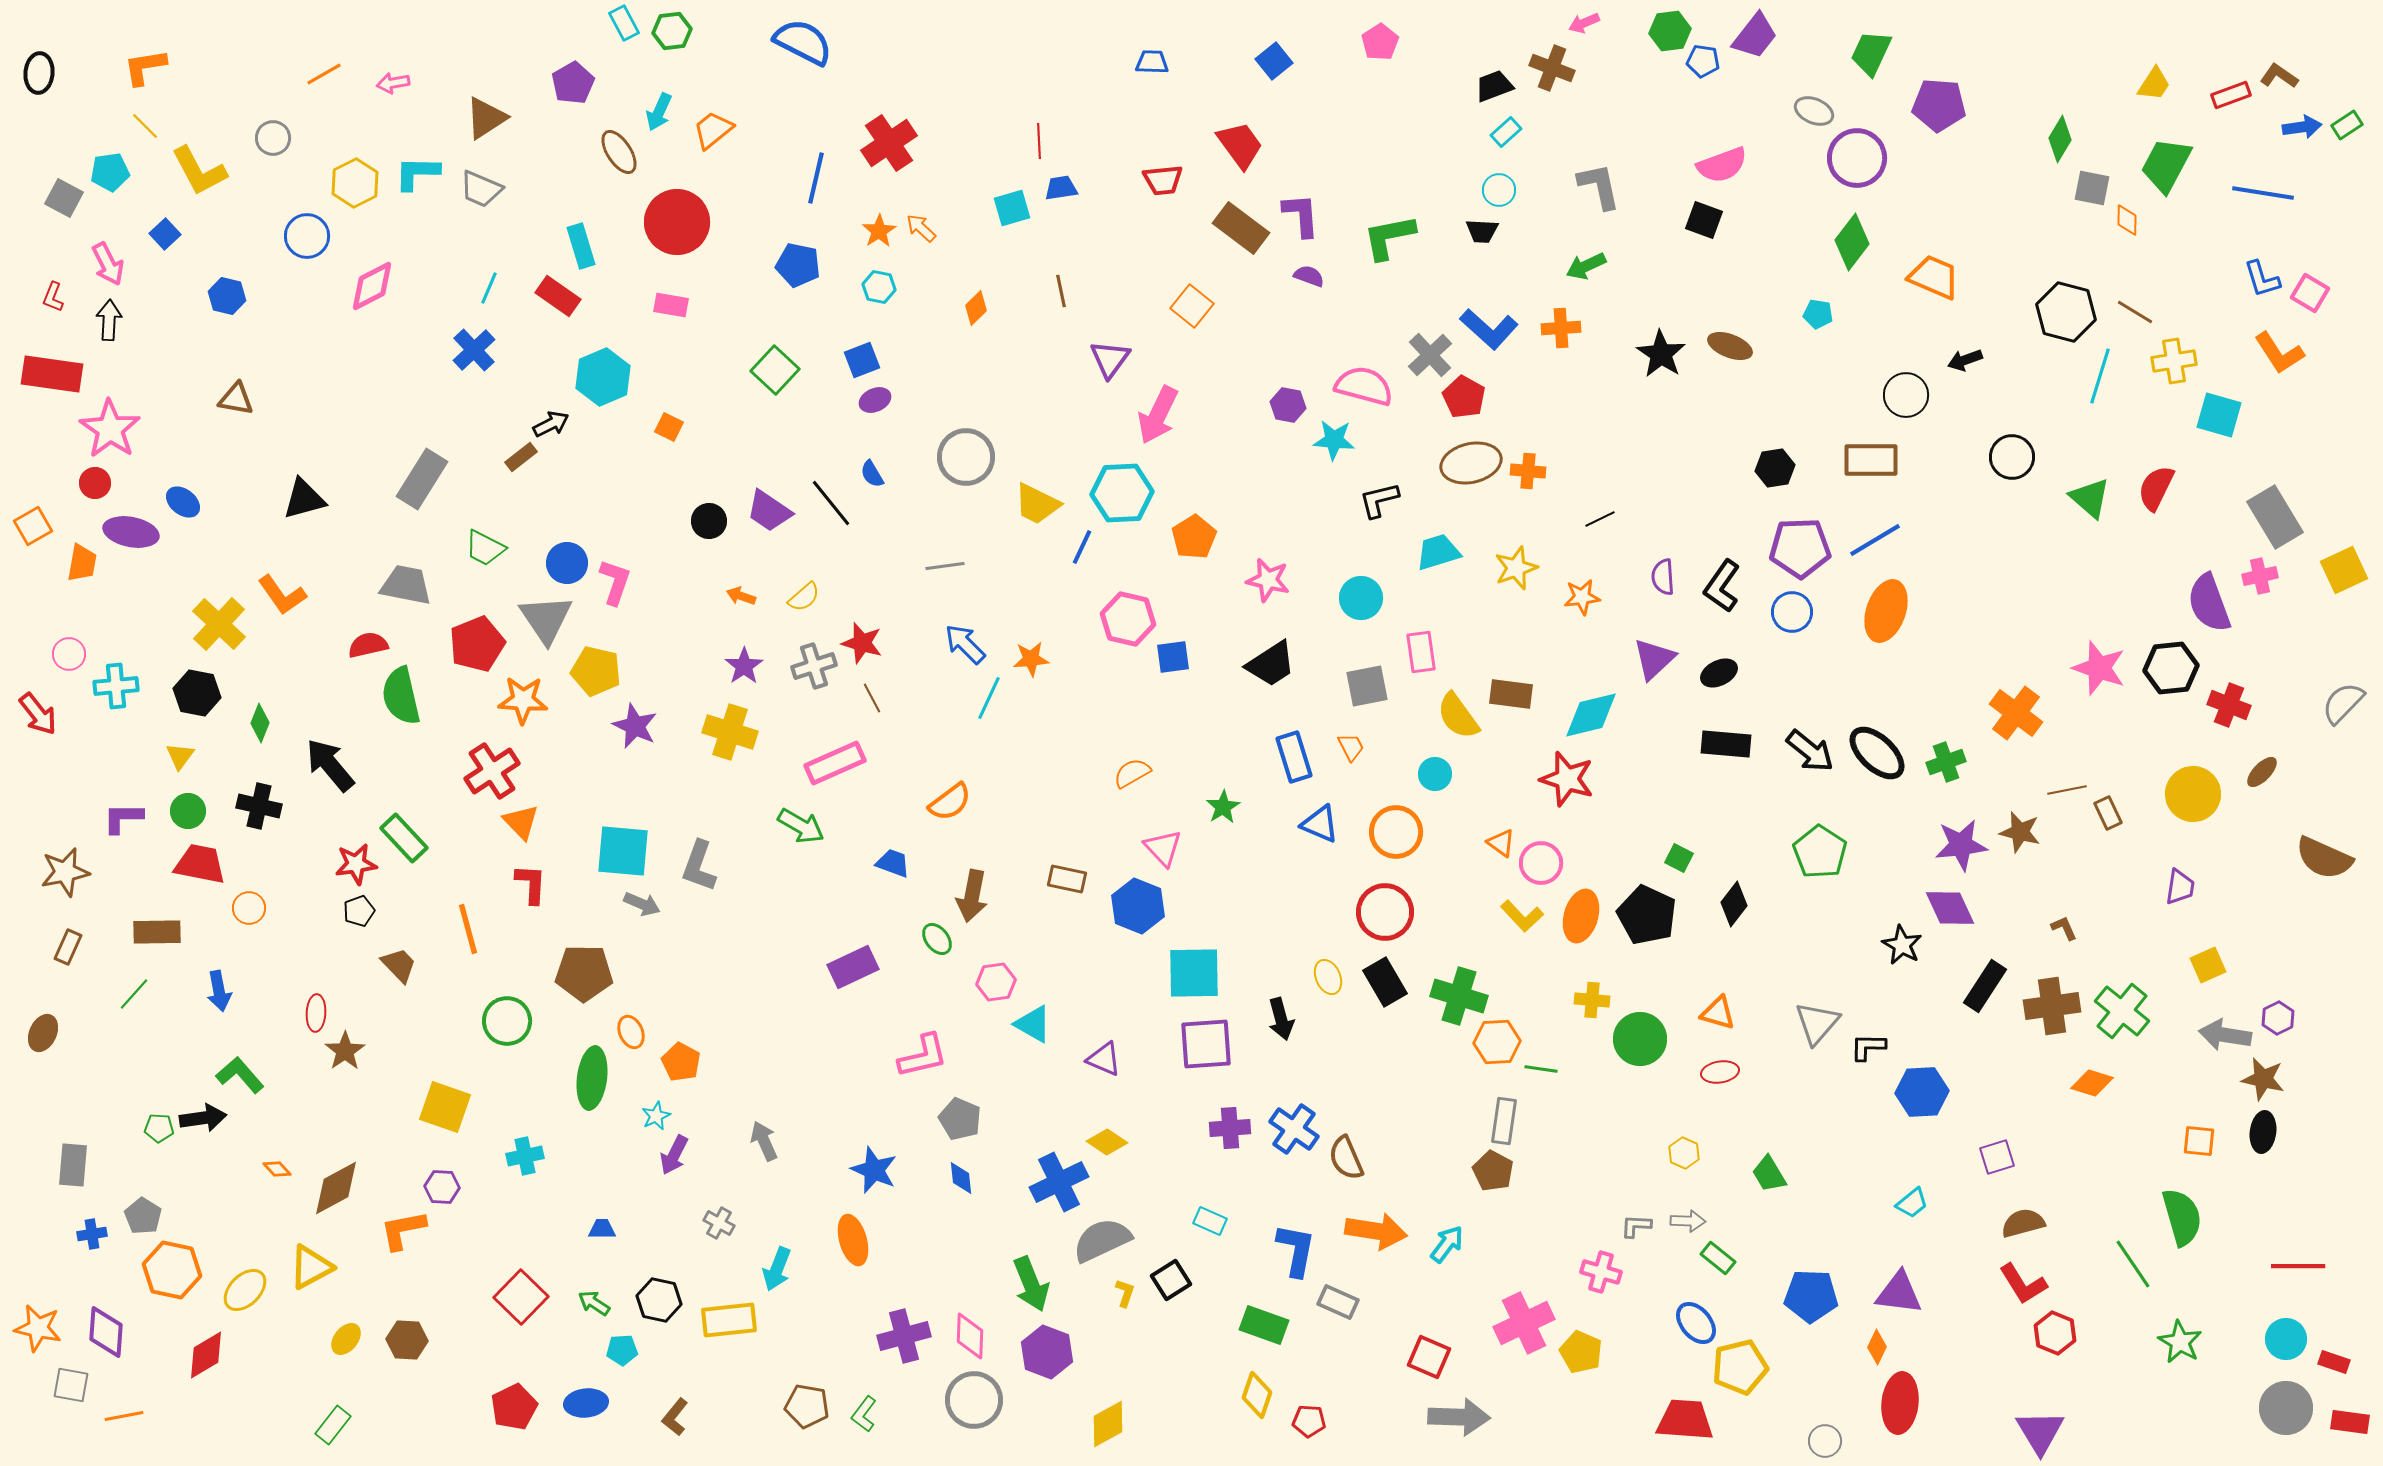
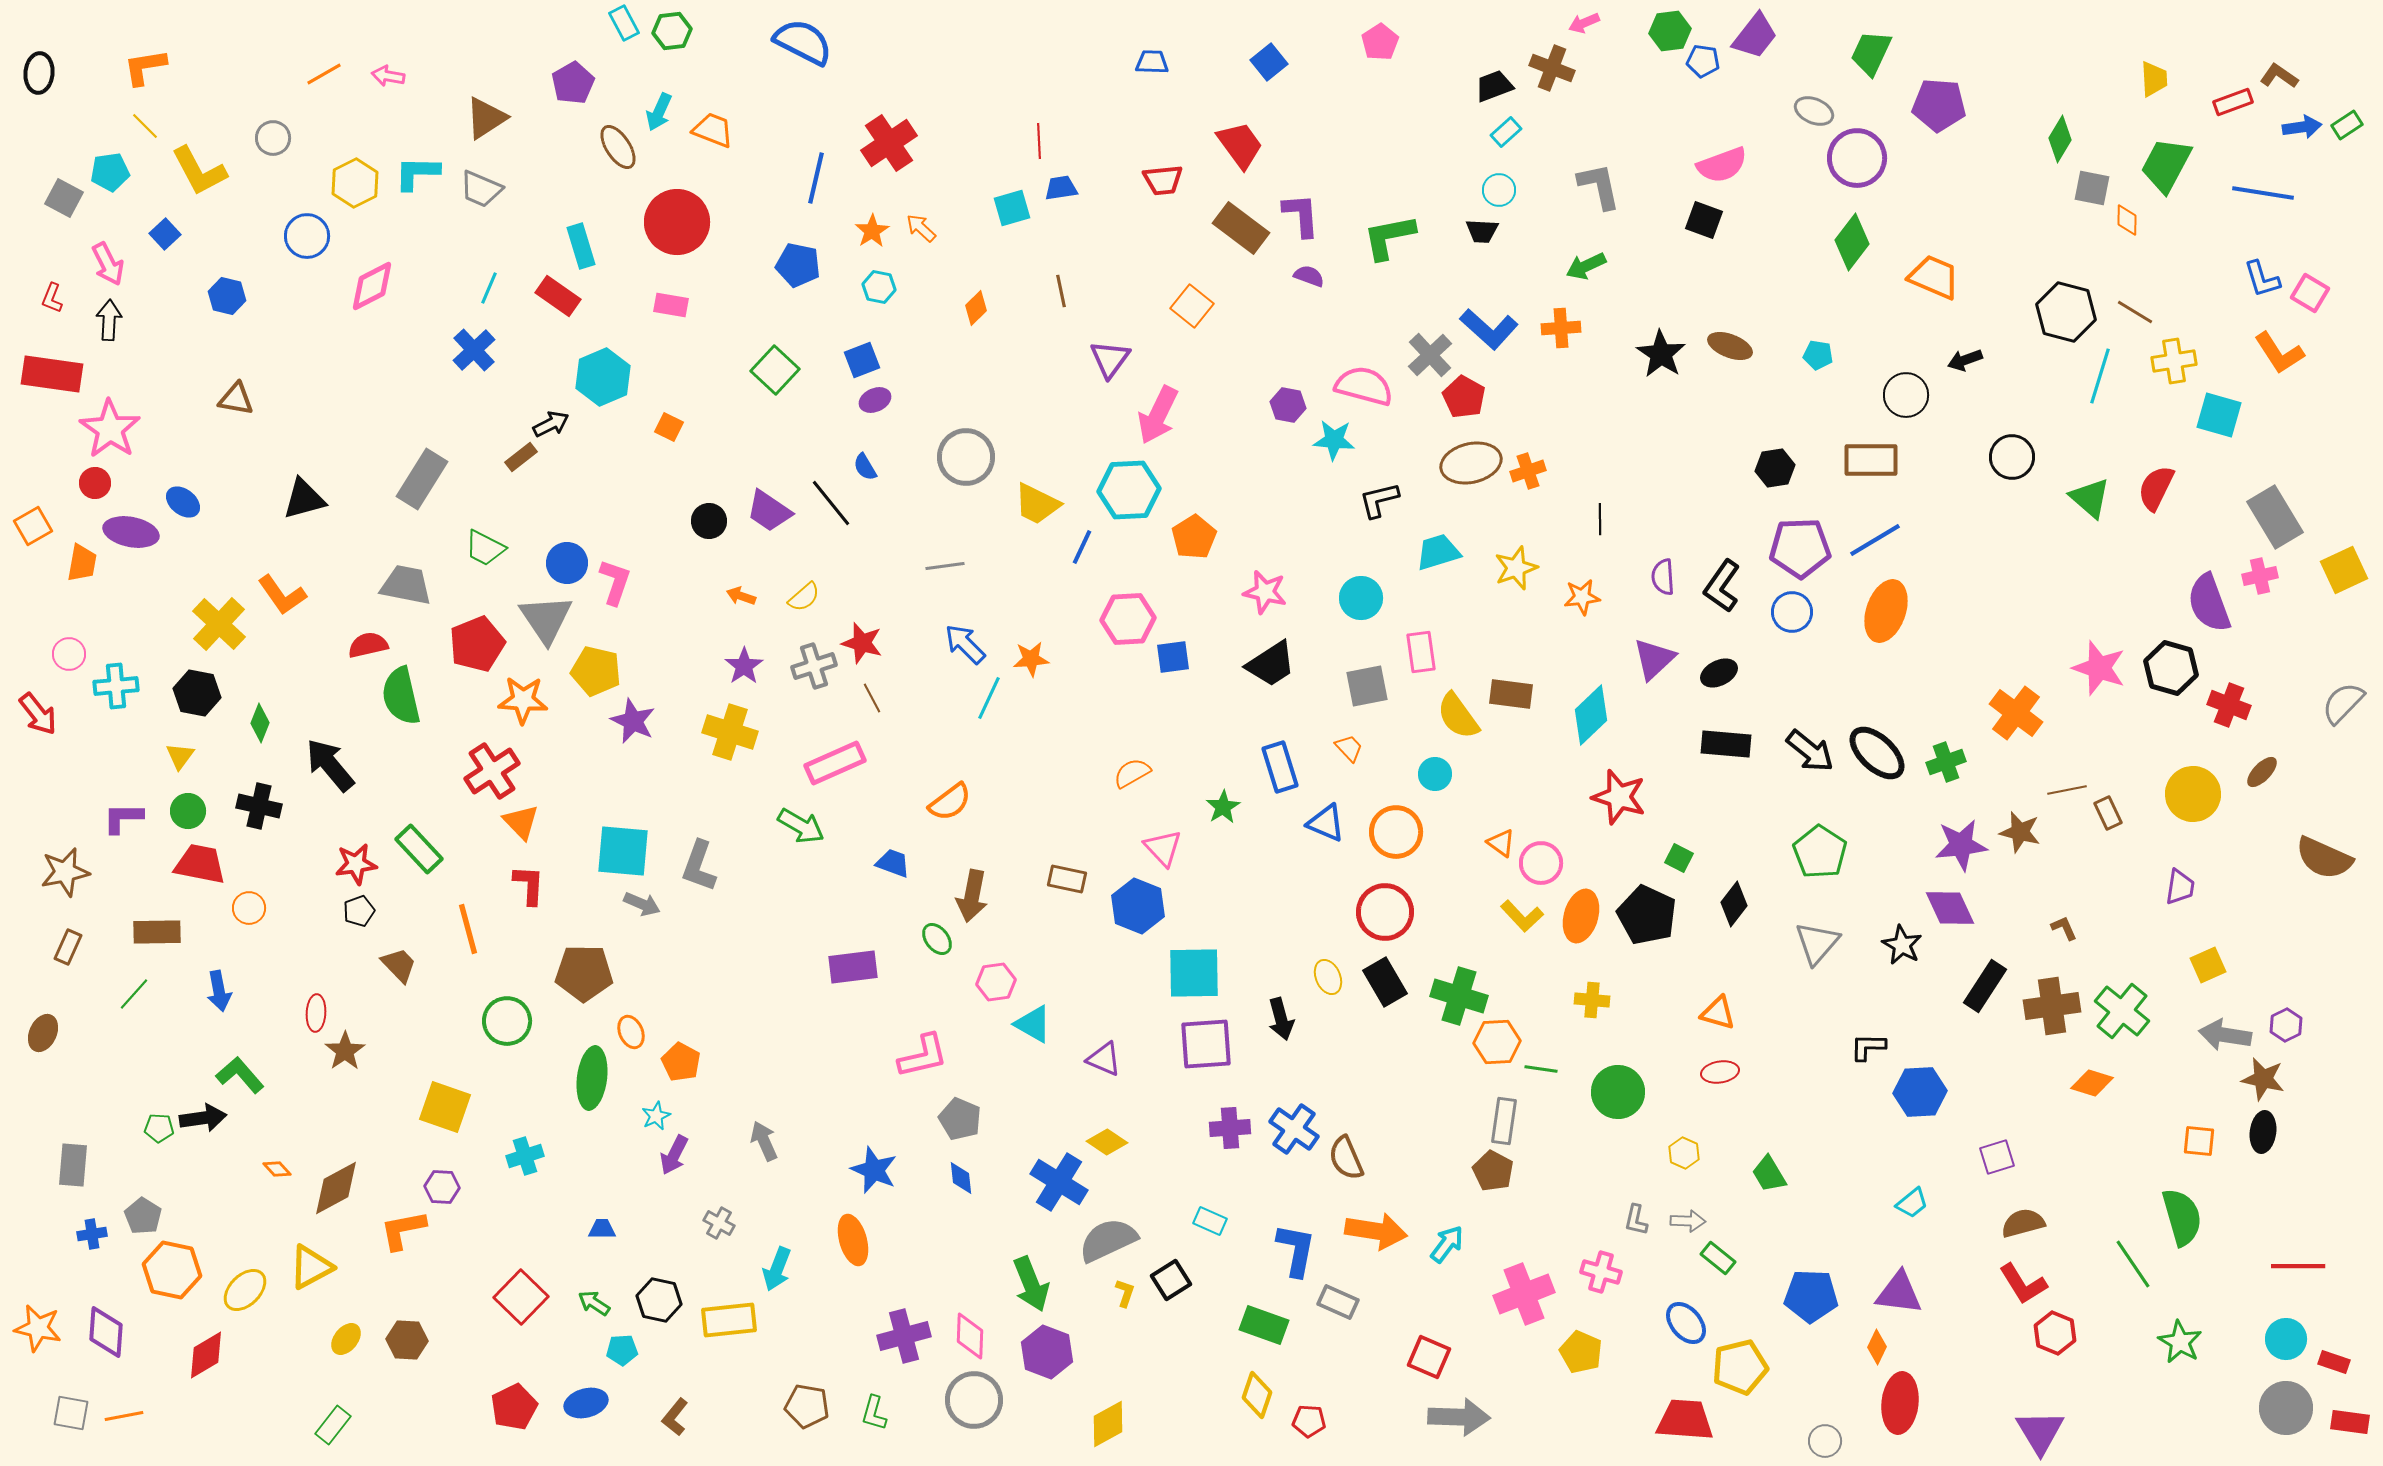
blue square at (1274, 61): moved 5 px left, 1 px down
pink arrow at (393, 83): moved 5 px left, 7 px up; rotated 20 degrees clockwise
yellow trapezoid at (2154, 84): moved 5 px up; rotated 36 degrees counterclockwise
red rectangle at (2231, 95): moved 2 px right, 7 px down
orange trapezoid at (713, 130): rotated 60 degrees clockwise
brown ellipse at (619, 152): moved 1 px left, 5 px up
orange star at (879, 231): moved 7 px left
red L-shape at (53, 297): moved 1 px left, 1 px down
cyan pentagon at (1818, 314): moved 41 px down
orange cross at (1528, 471): rotated 24 degrees counterclockwise
blue semicircle at (872, 474): moved 7 px left, 7 px up
cyan hexagon at (1122, 493): moved 7 px right, 3 px up
black line at (1600, 519): rotated 64 degrees counterclockwise
pink star at (1268, 580): moved 3 px left, 12 px down
pink hexagon at (1128, 619): rotated 16 degrees counterclockwise
black hexagon at (2171, 668): rotated 22 degrees clockwise
cyan diamond at (1591, 715): rotated 30 degrees counterclockwise
purple star at (635, 726): moved 2 px left, 5 px up
orange trapezoid at (1351, 747): moved 2 px left, 1 px down; rotated 16 degrees counterclockwise
blue rectangle at (1294, 757): moved 14 px left, 10 px down
red star at (1567, 779): moved 52 px right, 18 px down
blue triangle at (1320, 824): moved 6 px right, 1 px up
green rectangle at (404, 838): moved 15 px right, 11 px down
red L-shape at (531, 884): moved 2 px left, 1 px down
purple rectangle at (853, 967): rotated 18 degrees clockwise
purple hexagon at (2278, 1018): moved 8 px right, 7 px down
gray triangle at (1817, 1023): moved 80 px up
green circle at (1640, 1039): moved 22 px left, 53 px down
blue hexagon at (1922, 1092): moved 2 px left
cyan cross at (525, 1156): rotated 6 degrees counterclockwise
blue cross at (1059, 1182): rotated 32 degrees counterclockwise
gray L-shape at (1636, 1226): moved 6 px up; rotated 80 degrees counterclockwise
gray semicircle at (1102, 1240): moved 6 px right
pink cross at (1524, 1323): moved 29 px up; rotated 4 degrees clockwise
blue ellipse at (1696, 1323): moved 10 px left
gray square at (71, 1385): moved 28 px down
blue ellipse at (586, 1403): rotated 9 degrees counterclockwise
green L-shape at (864, 1414): moved 10 px right, 1 px up; rotated 21 degrees counterclockwise
